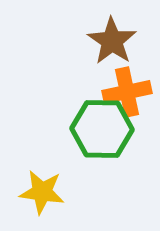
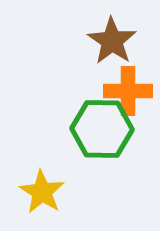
orange cross: moved 1 px right, 1 px up; rotated 12 degrees clockwise
yellow star: rotated 24 degrees clockwise
